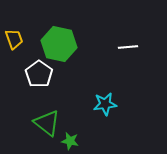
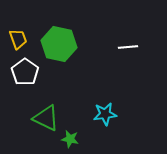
yellow trapezoid: moved 4 px right
white pentagon: moved 14 px left, 2 px up
cyan star: moved 10 px down
green triangle: moved 1 px left, 5 px up; rotated 12 degrees counterclockwise
green star: moved 2 px up
